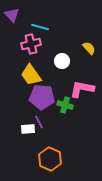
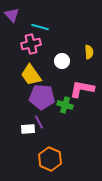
yellow semicircle: moved 4 px down; rotated 40 degrees clockwise
